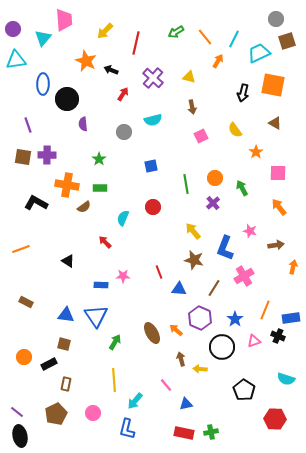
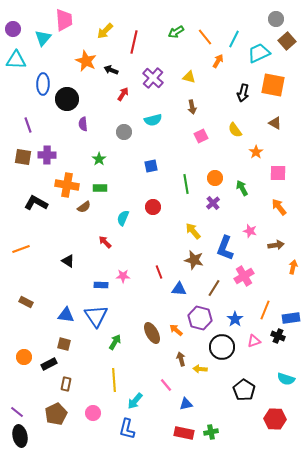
brown square at (287, 41): rotated 24 degrees counterclockwise
red line at (136, 43): moved 2 px left, 1 px up
cyan triangle at (16, 60): rotated 10 degrees clockwise
purple hexagon at (200, 318): rotated 10 degrees counterclockwise
